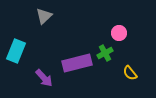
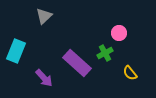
purple rectangle: rotated 56 degrees clockwise
